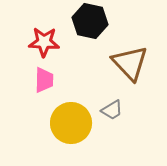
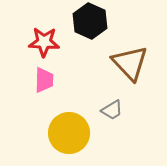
black hexagon: rotated 12 degrees clockwise
yellow circle: moved 2 px left, 10 px down
